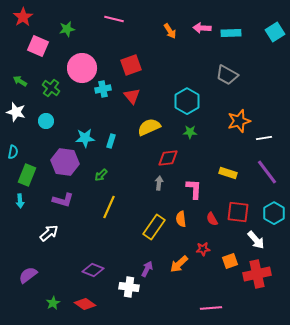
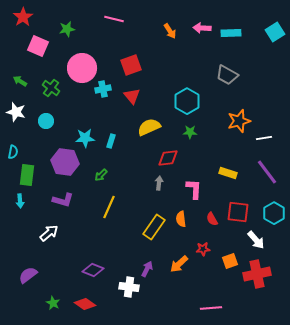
green rectangle at (27, 175): rotated 15 degrees counterclockwise
green star at (53, 303): rotated 16 degrees counterclockwise
